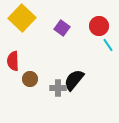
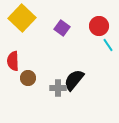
brown circle: moved 2 px left, 1 px up
